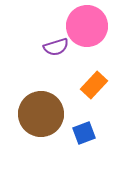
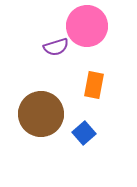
orange rectangle: rotated 32 degrees counterclockwise
blue square: rotated 20 degrees counterclockwise
